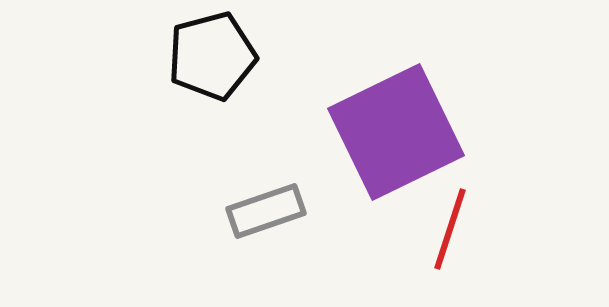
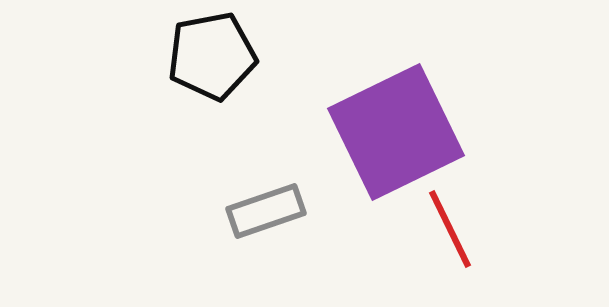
black pentagon: rotated 4 degrees clockwise
red line: rotated 44 degrees counterclockwise
